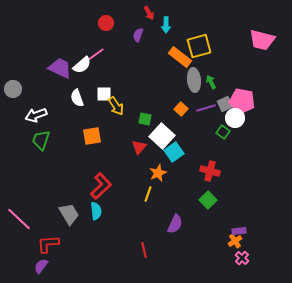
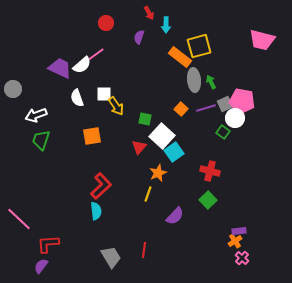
purple semicircle at (138, 35): moved 1 px right, 2 px down
gray trapezoid at (69, 214): moved 42 px right, 43 px down
purple semicircle at (175, 224): moved 8 px up; rotated 18 degrees clockwise
red line at (144, 250): rotated 21 degrees clockwise
